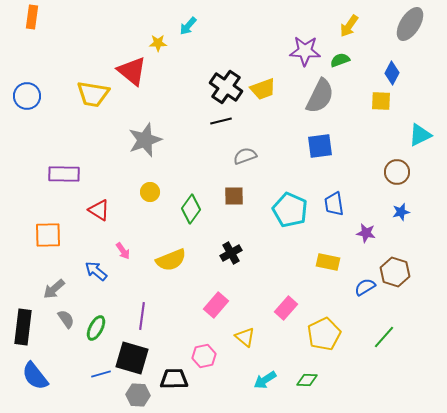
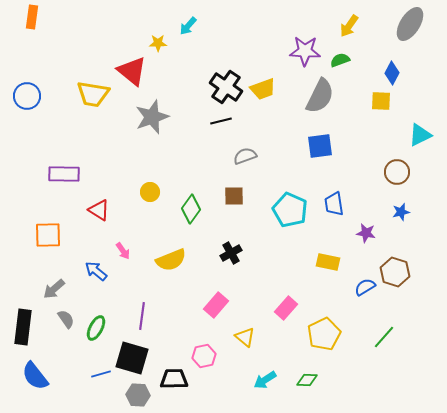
gray star at (145, 140): moved 7 px right, 23 px up
